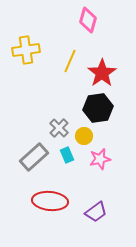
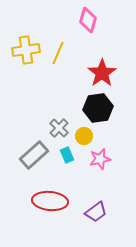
yellow line: moved 12 px left, 8 px up
gray rectangle: moved 2 px up
